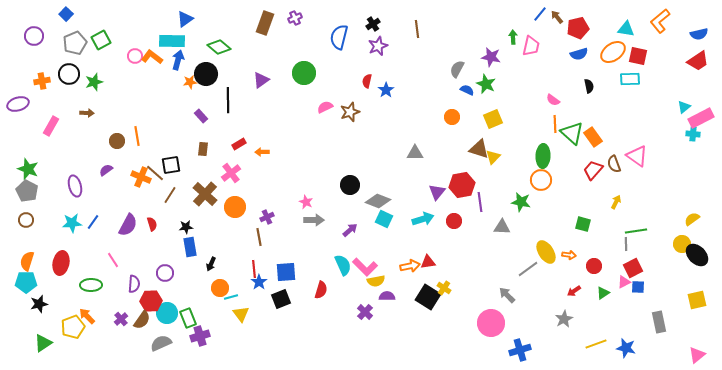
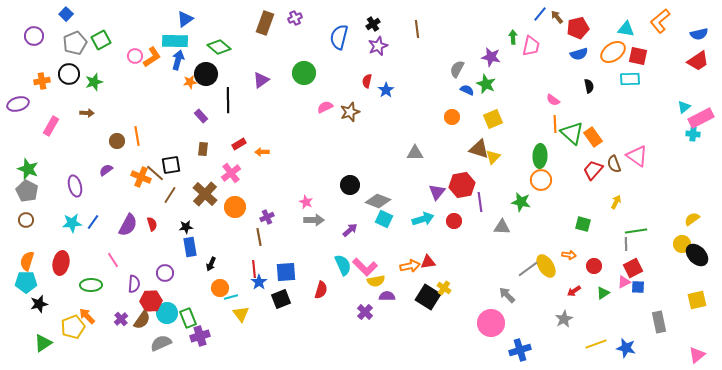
cyan rectangle at (172, 41): moved 3 px right
orange L-shape at (152, 57): rotated 110 degrees clockwise
green ellipse at (543, 156): moved 3 px left
yellow ellipse at (546, 252): moved 14 px down
